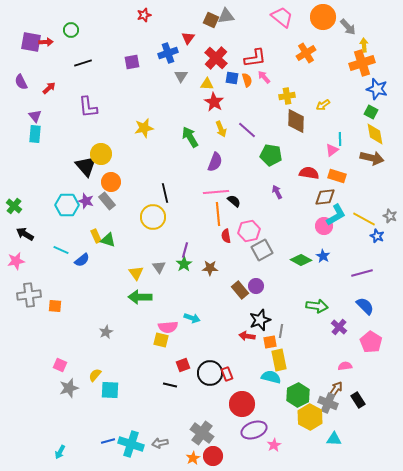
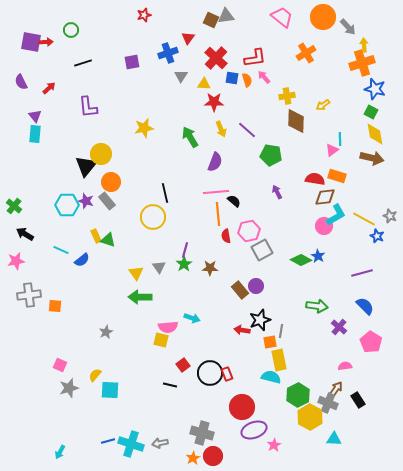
yellow triangle at (207, 84): moved 3 px left
blue star at (377, 89): moved 2 px left
red star at (214, 102): rotated 30 degrees counterclockwise
black triangle at (86, 166): rotated 20 degrees clockwise
red semicircle at (309, 173): moved 6 px right, 6 px down
blue star at (323, 256): moved 5 px left
red arrow at (247, 336): moved 5 px left, 6 px up
red square at (183, 365): rotated 16 degrees counterclockwise
red circle at (242, 404): moved 3 px down
gray cross at (202, 433): rotated 20 degrees counterclockwise
